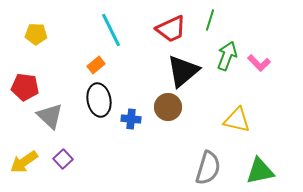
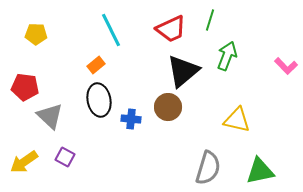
pink L-shape: moved 27 px right, 3 px down
purple square: moved 2 px right, 2 px up; rotated 18 degrees counterclockwise
